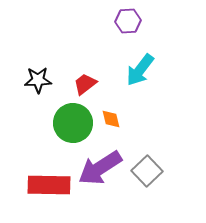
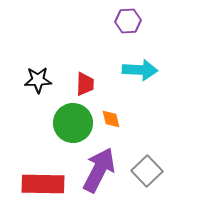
cyan arrow: rotated 124 degrees counterclockwise
red trapezoid: rotated 130 degrees clockwise
purple arrow: moved 1 px left, 2 px down; rotated 150 degrees clockwise
red rectangle: moved 6 px left, 1 px up
